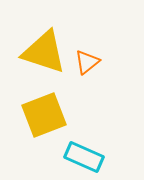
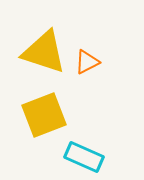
orange triangle: rotated 12 degrees clockwise
